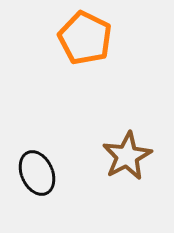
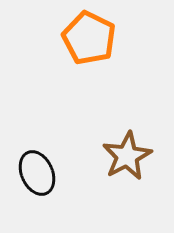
orange pentagon: moved 4 px right
